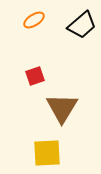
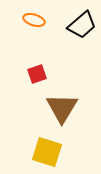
orange ellipse: rotated 50 degrees clockwise
red square: moved 2 px right, 2 px up
yellow square: moved 1 px up; rotated 20 degrees clockwise
